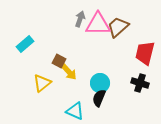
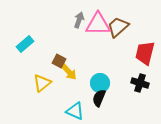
gray arrow: moved 1 px left, 1 px down
